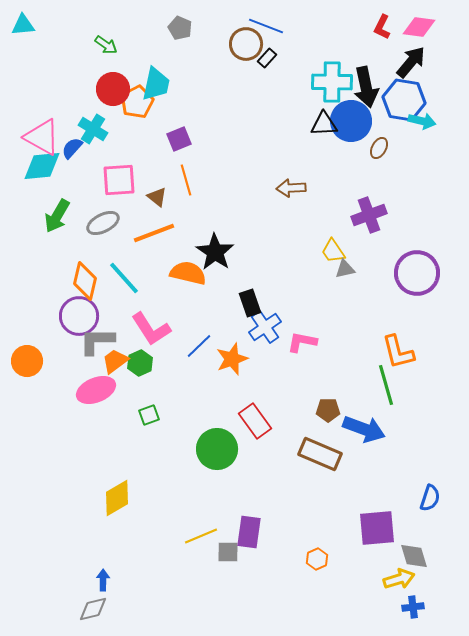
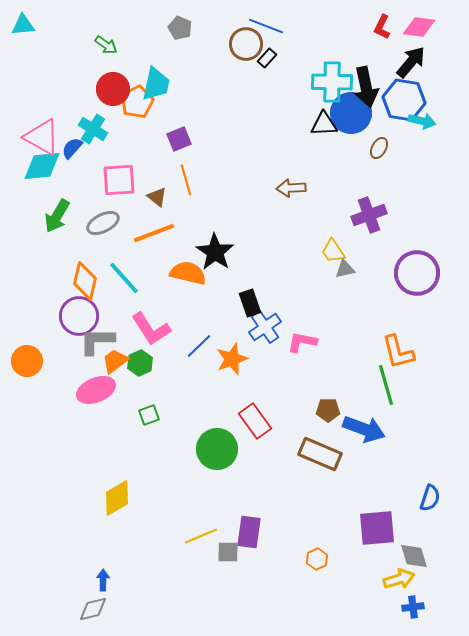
blue circle at (351, 121): moved 8 px up
